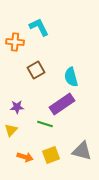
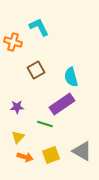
orange cross: moved 2 px left; rotated 12 degrees clockwise
yellow triangle: moved 7 px right, 7 px down
gray triangle: rotated 15 degrees clockwise
